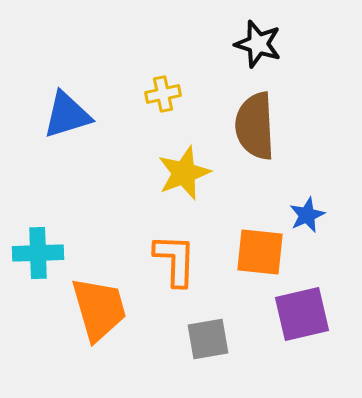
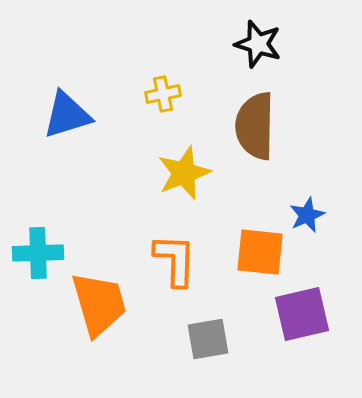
brown semicircle: rotated 4 degrees clockwise
orange trapezoid: moved 5 px up
